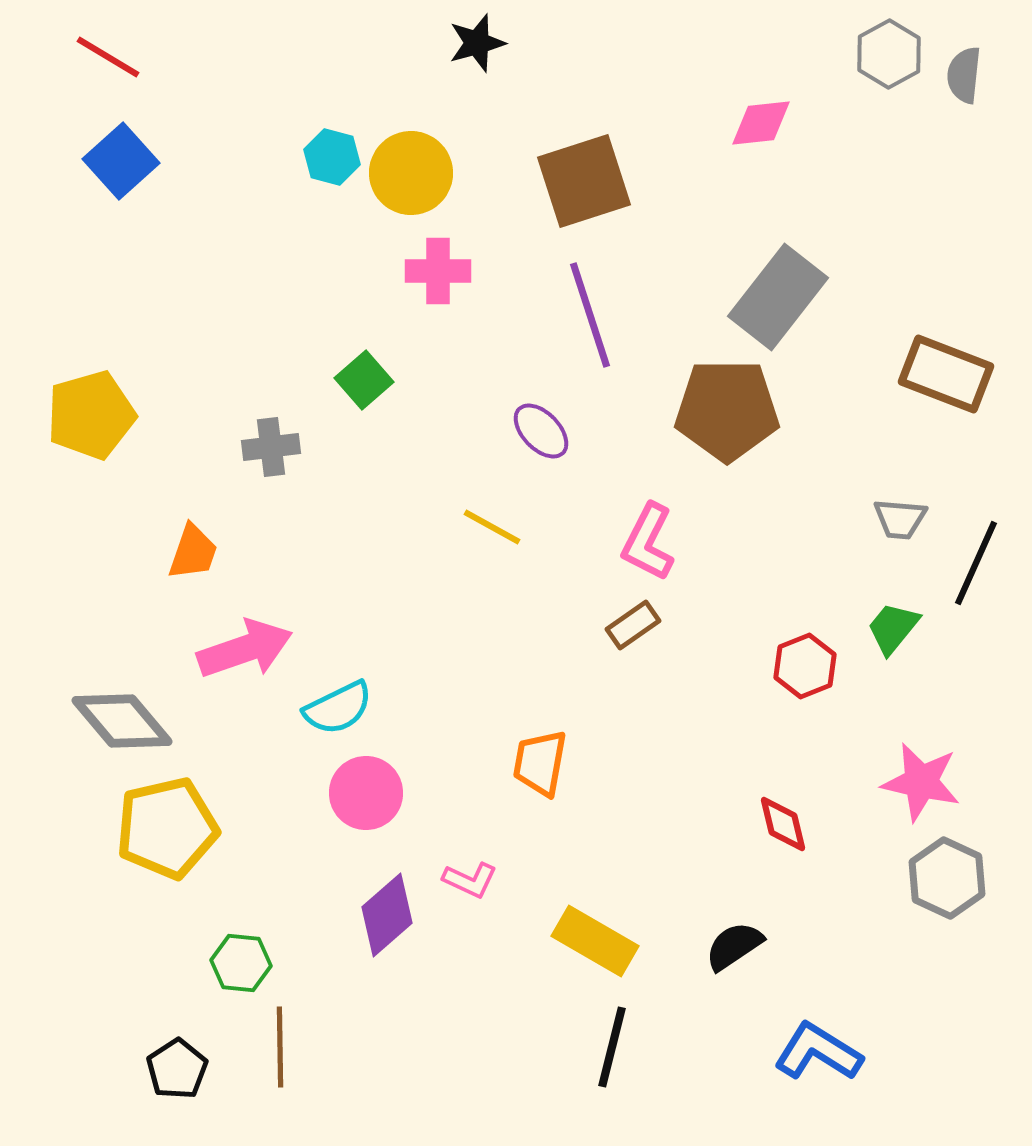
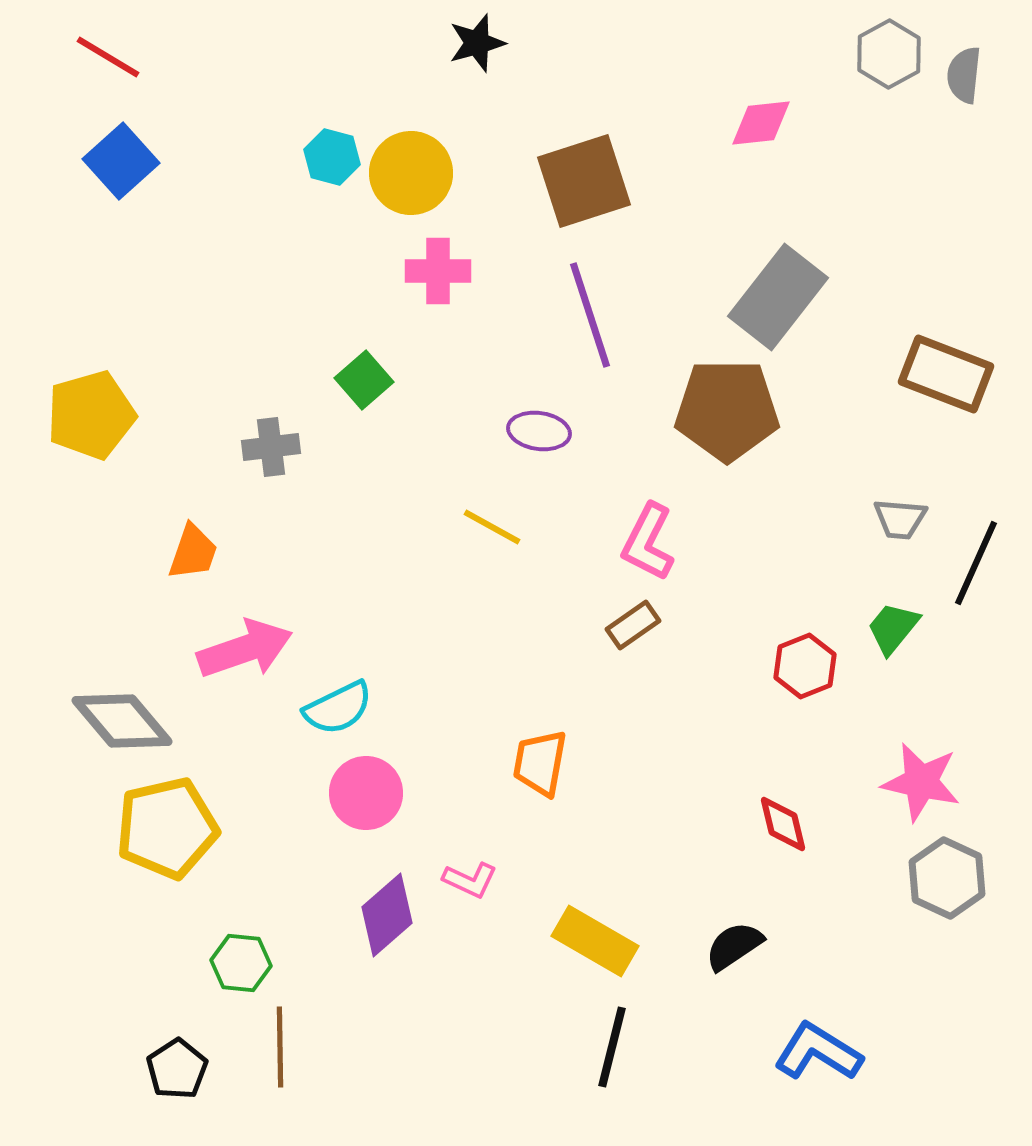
purple ellipse at (541, 431): moved 2 px left; rotated 38 degrees counterclockwise
